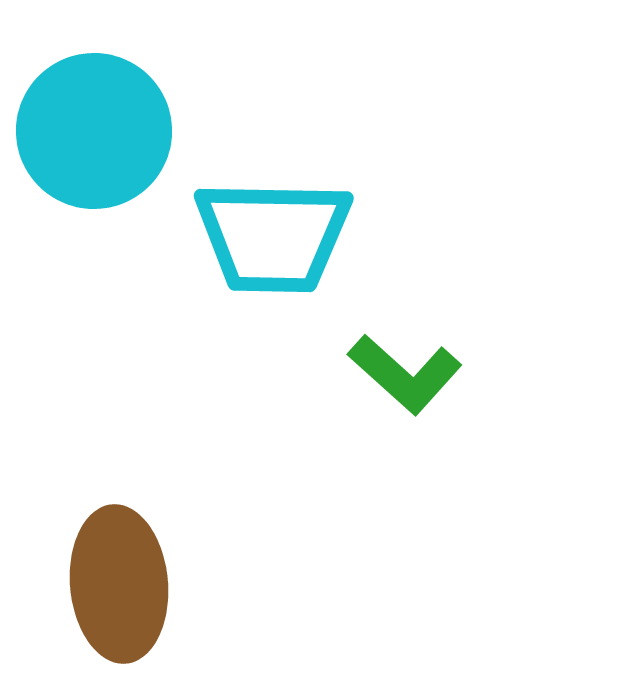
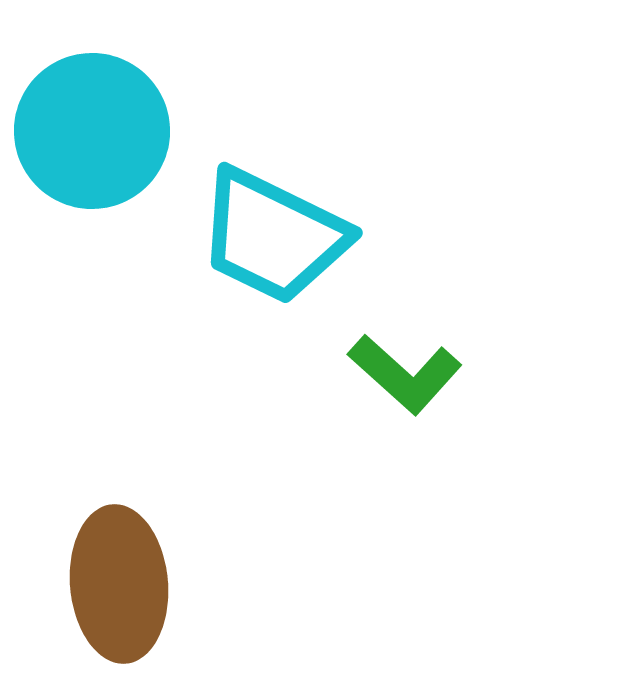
cyan circle: moved 2 px left
cyan trapezoid: rotated 25 degrees clockwise
